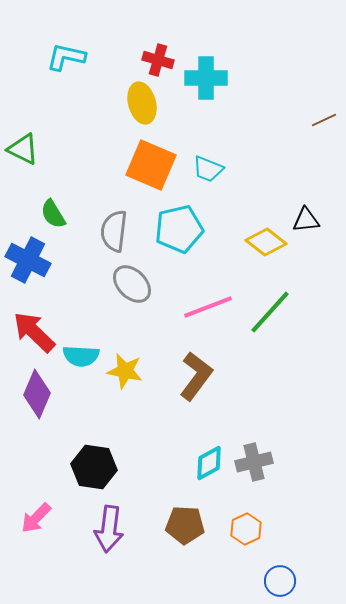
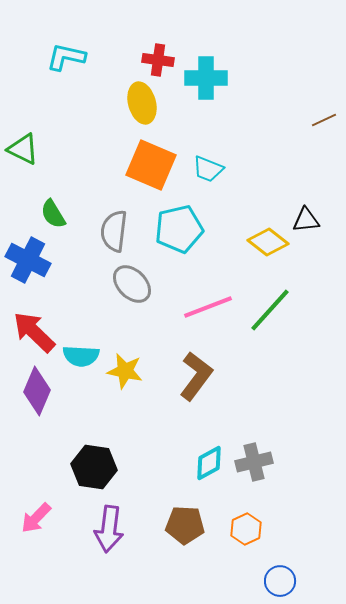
red cross: rotated 8 degrees counterclockwise
yellow diamond: moved 2 px right
green line: moved 2 px up
purple diamond: moved 3 px up
